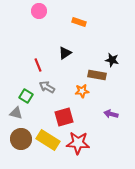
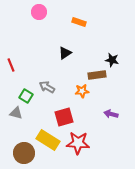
pink circle: moved 1 px down
red line: moved 27 px left
brown rectangle: rotated 18 degrees counterclockwise
brown circle: moved 3 px right, 14 px down
